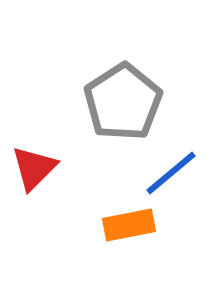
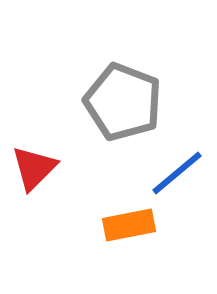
gray pentagon: rotated 18 degrees counterclockwise
blue line: moved 6 px right
